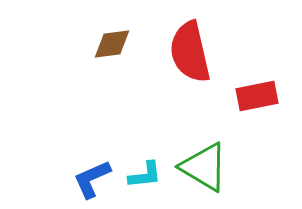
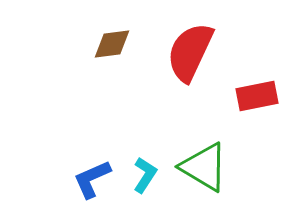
red semicircle: rotated 38 degrees clockwise
cyan L-shape: rotated 51 degrees counterclockwise
